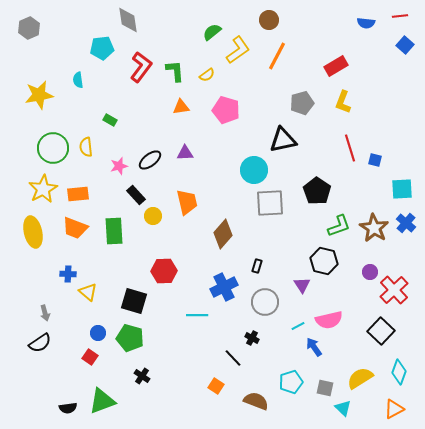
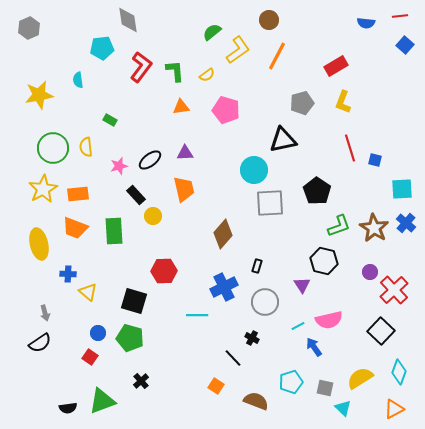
orange trapezoid at (187, 202): moved 3 px left, 13 px up
yellow ellipse at (33, 232): moved 6 px right, 12 px down
black cross at (142, 376): moved 1 px left, 5 px down; rotated 14 degrees clockwise
